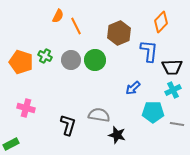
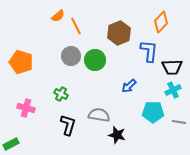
orange semicircle: rotated 24 degrees clockwise
green cross: moved 16 px right, 38 px down
gray circle: moved 4 px up
blue arrow: moved 4 px left, 2 px up
gray line: moved 2 px right, 2 px up
